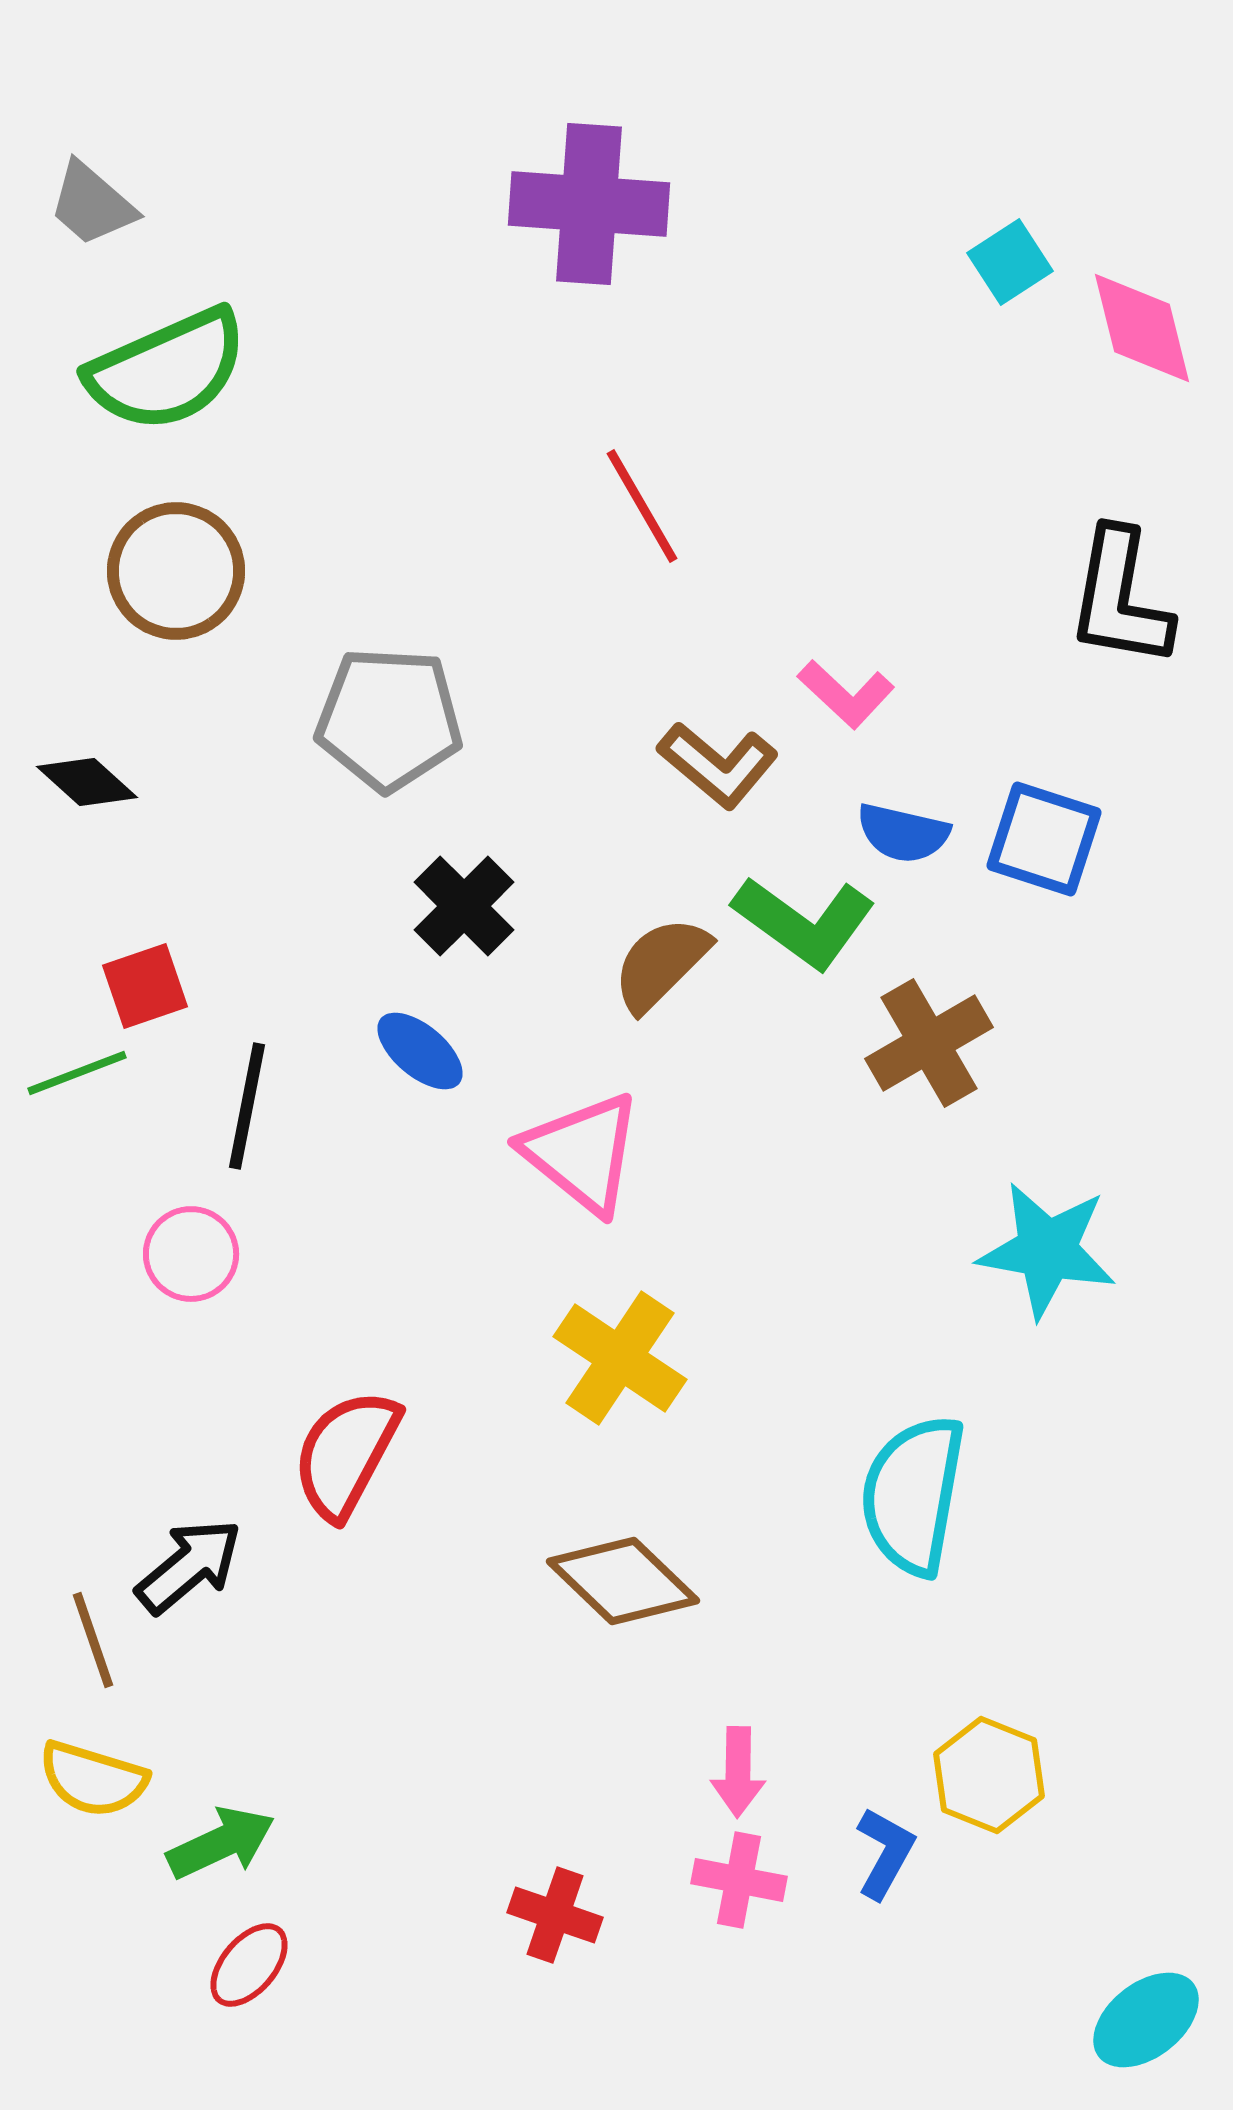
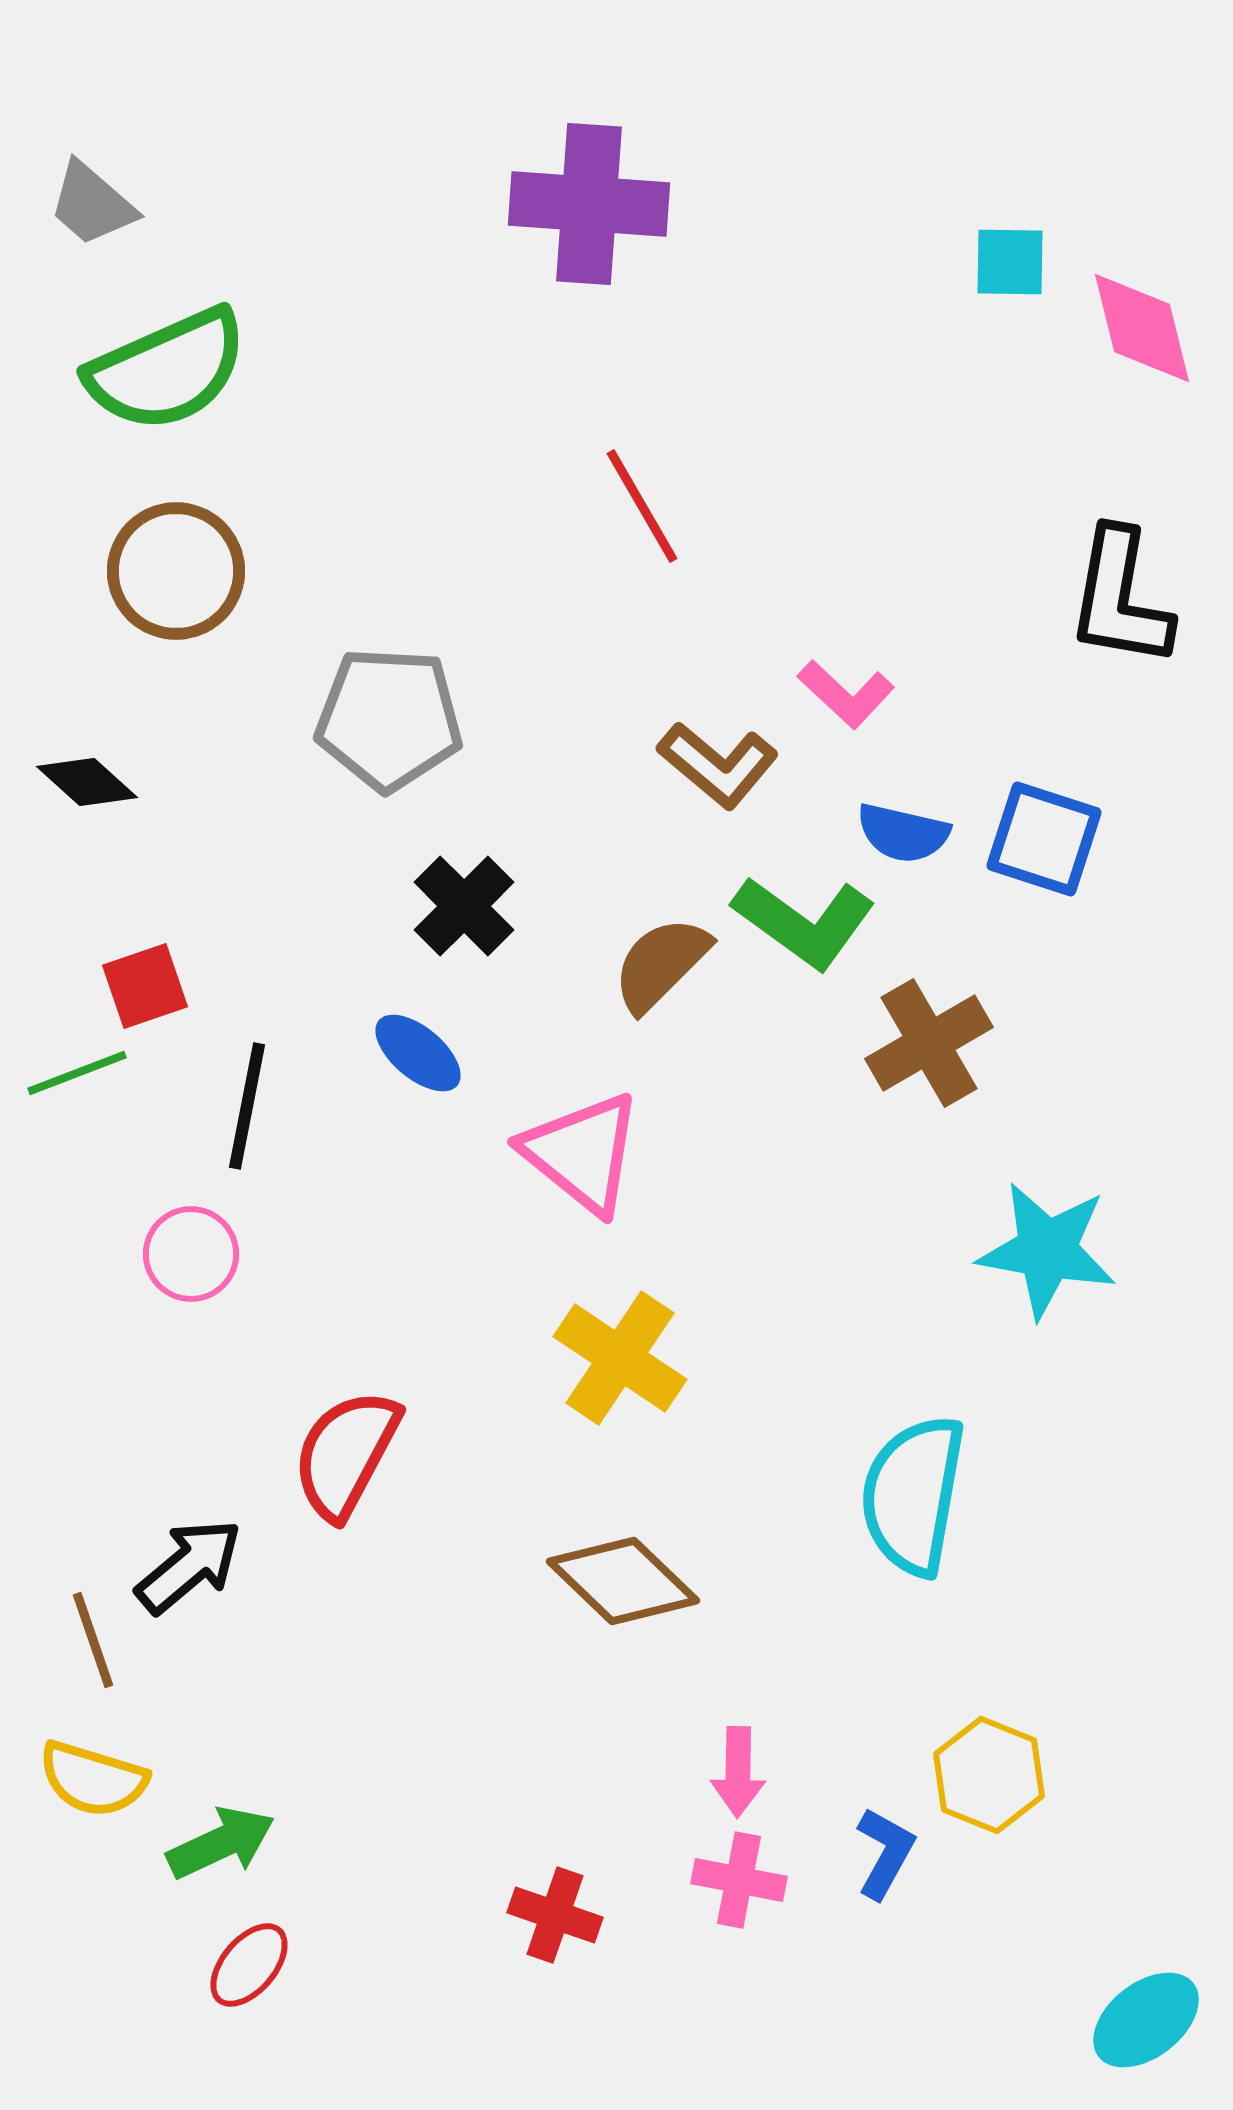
cyan square: rotated 34 degrees clockwise
blue ellipse: moved 2 px left, 2 px down
